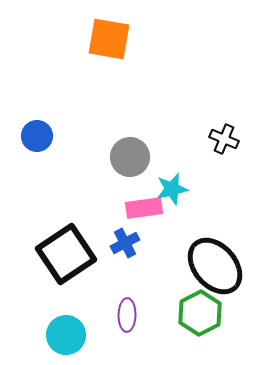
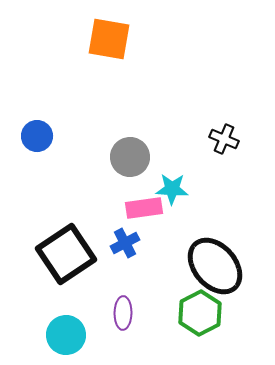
cyan star: rotated 16 degrees clockwise
purple ellipse: moved 4 px left, 2 px up
